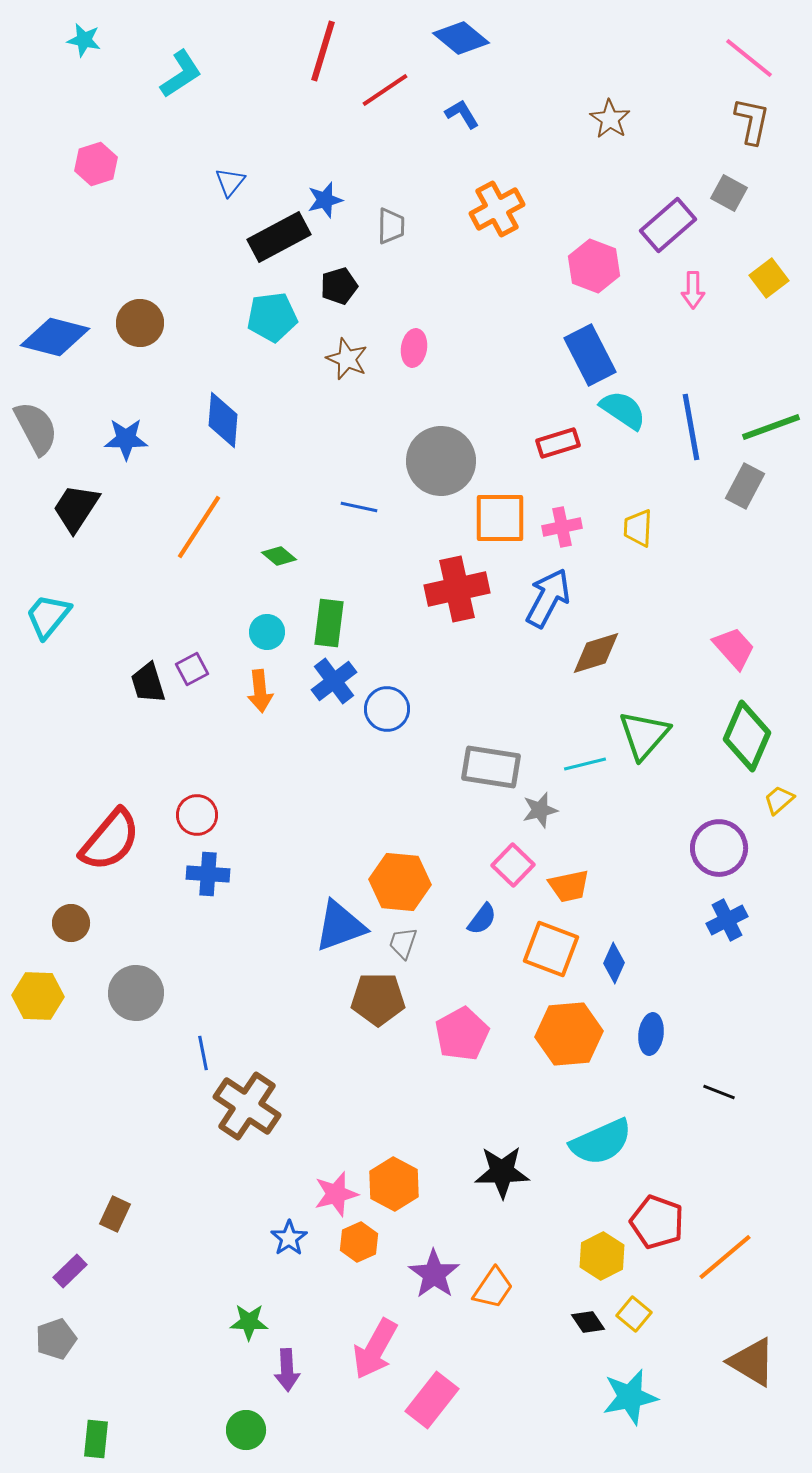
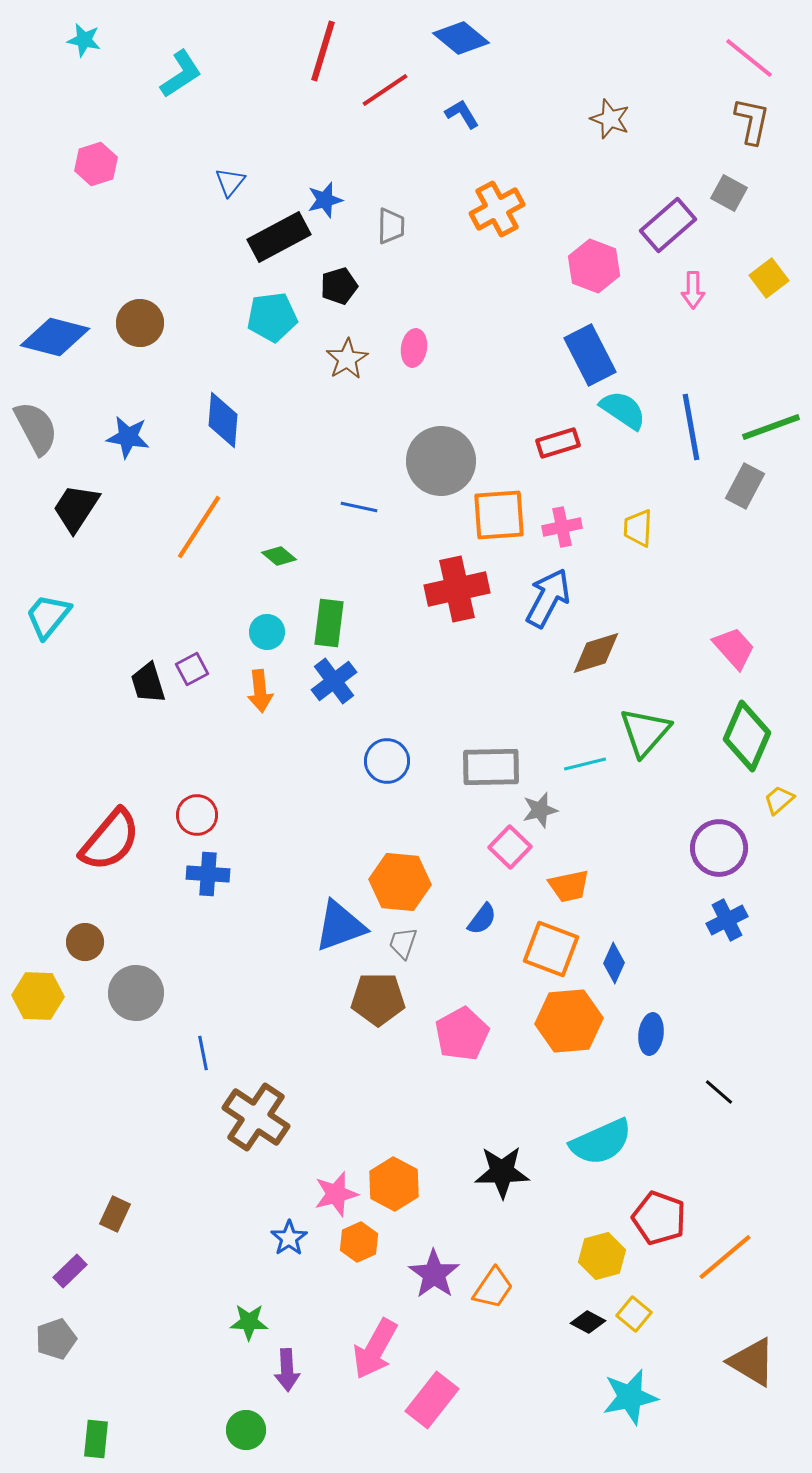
brown star at (610, 119): rotated 12 degrees counterclockwise
brown star at (347, 359): rotated 18 degrees clockwise
blue star at (126, 439): moved 2 px right, 2 px up; rotated 9 degrees clockwise
orange square at (500, 518): moved 1 px left, 3 px up; rotated 4 degrees counterclockwise
blue circle at (387, 709): moved 52 px down
green triangle at (644, 735): moved 1 px right, 3 px up
gray rectangle at (491, 767): rotated 10 degrees counterclockwise
pink square at (513, 865): moved 3 px left, 18 px up
brown circle at (71, 923): moved 14 px right, 19 px down
orange hexagon at (569, 1034): moved 13 px up
black line at (719, 1092): rotated 20 degrees clockwise
brown cross at (247, 1106): moved 9 px right, 11 px down
red pentagon at (657, 1222): moved 2 px right, 4 px up
yellow hexagon at (602, 1256): rotated 12 degrees clockwise
black diamond at (588, 1322): rotated 28 degrees counterclockwise
